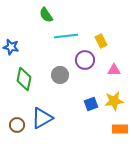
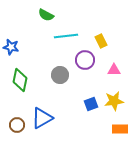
green semicircle: rotated 28 degrees counterclockwise
green diamond: moved 4 px left, 1 px down
